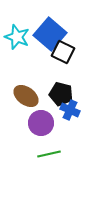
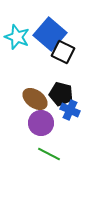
brown ellipse: moved 9 px right, 3 px down
green line: rotated 40 degrees clockwise
